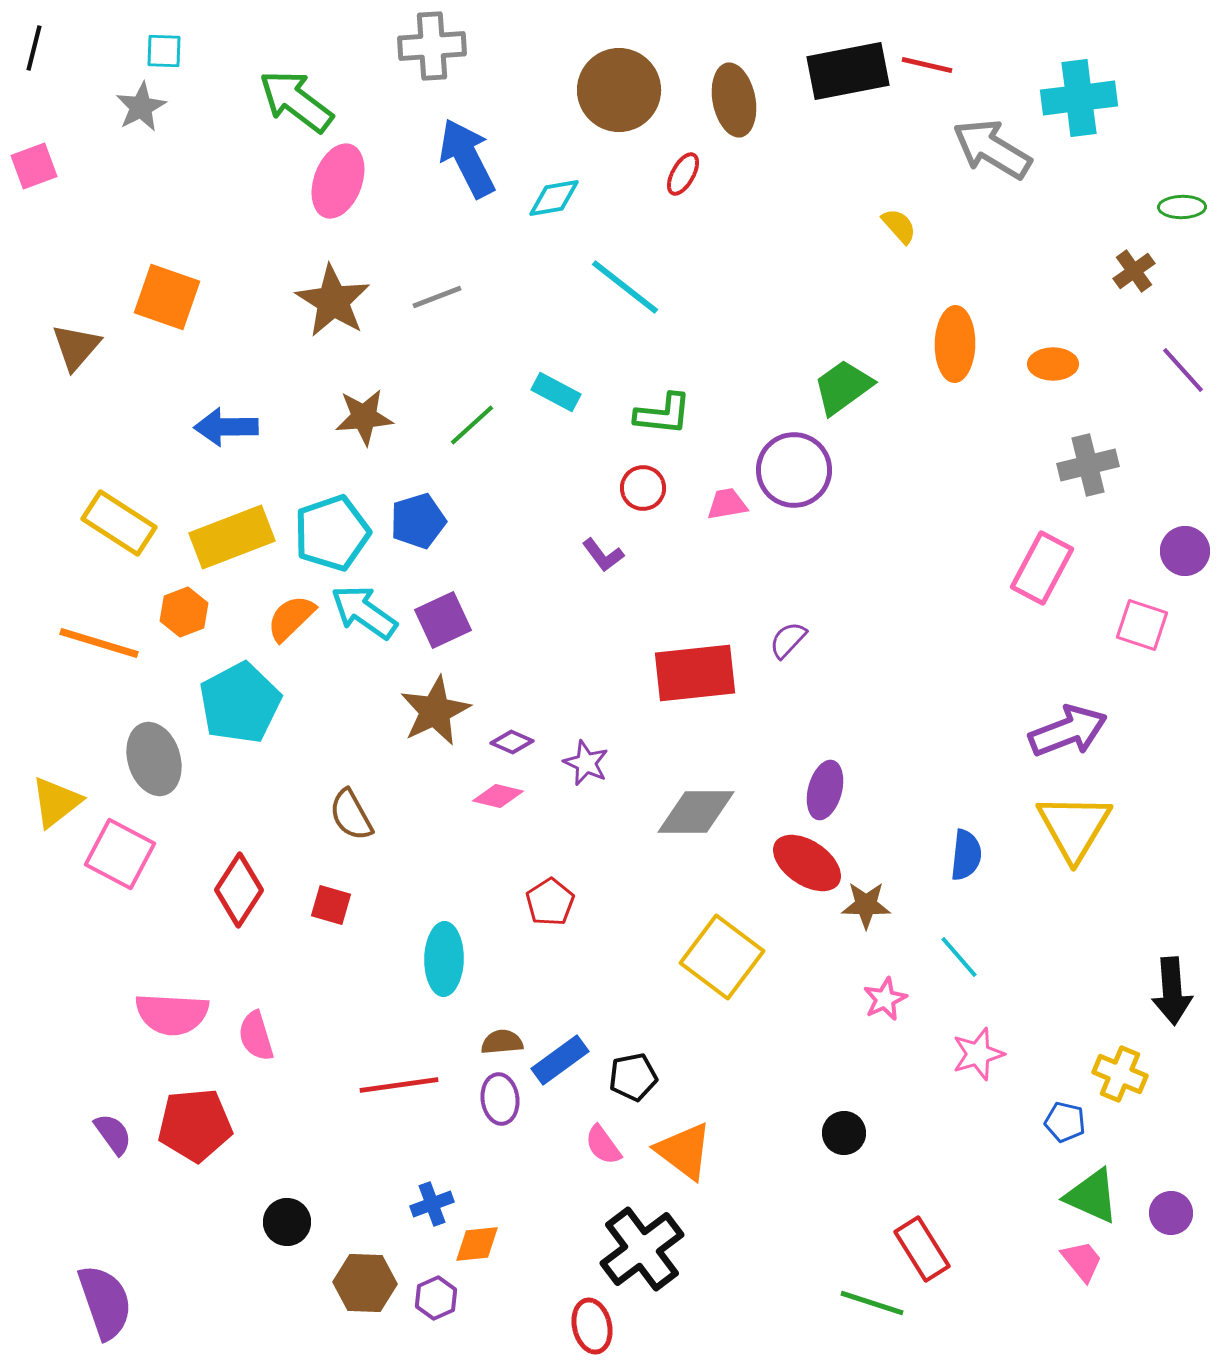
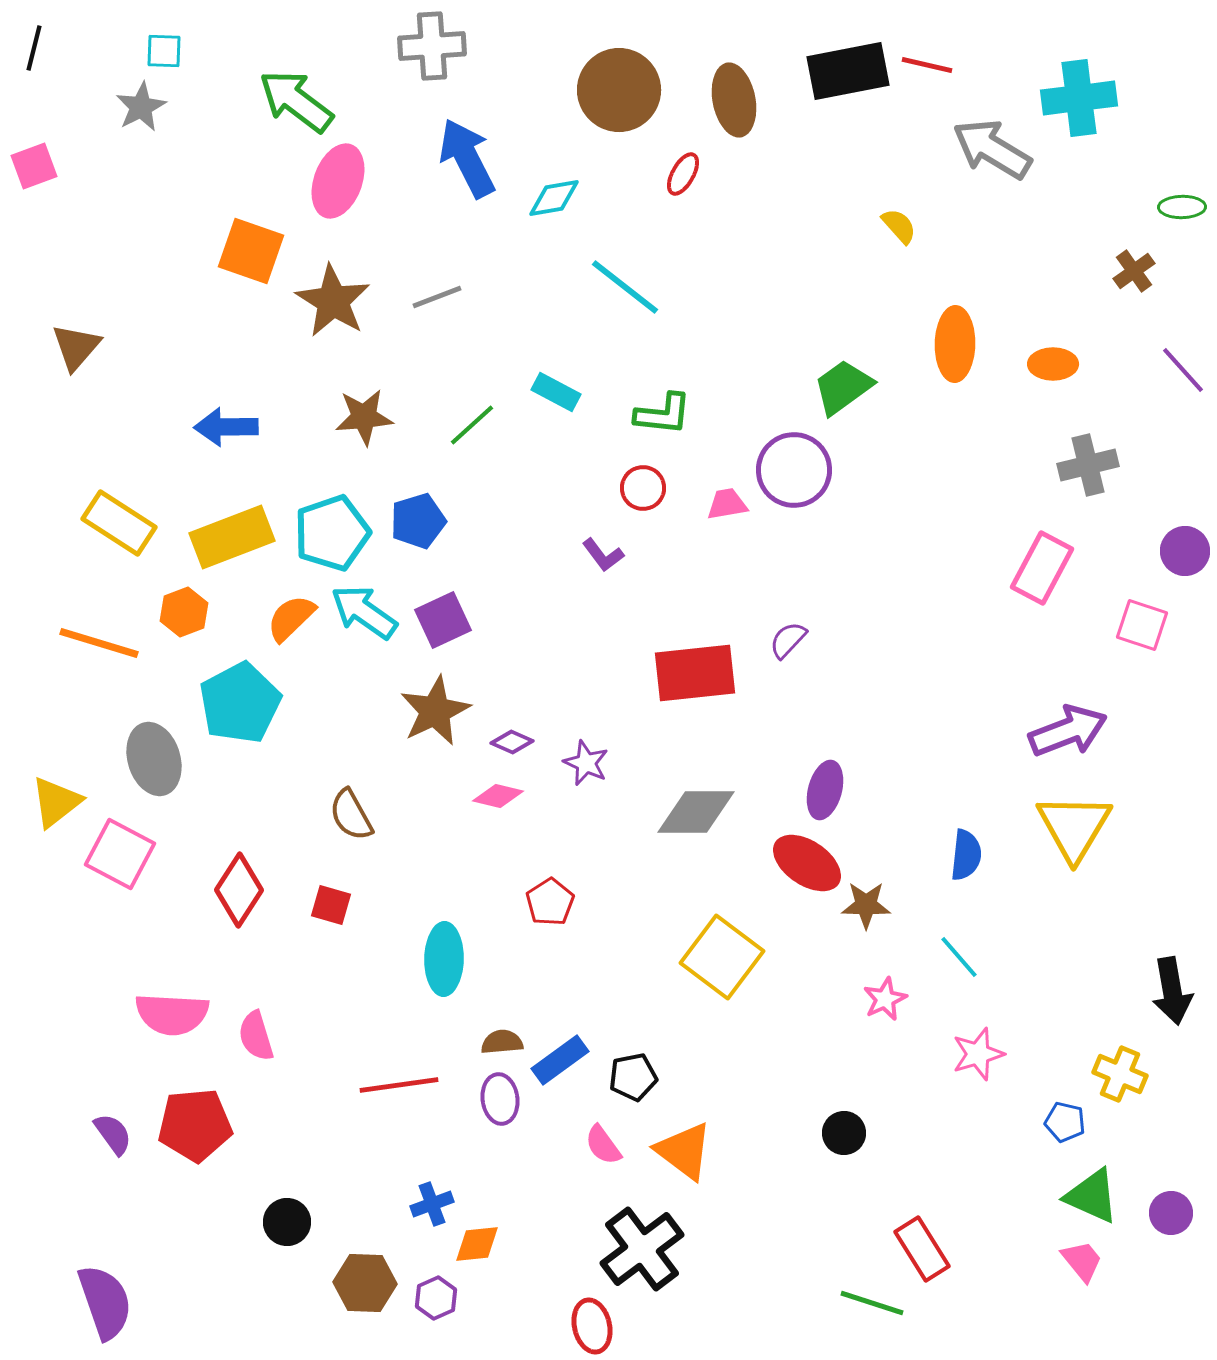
orange square at (167, 297): moved 84 px right, 46 px up
black arrow at (1172, 991): rotated 6 degrees counterclockwise
